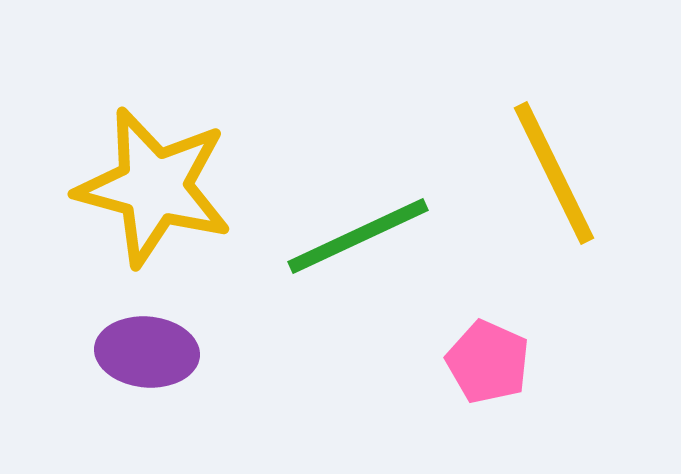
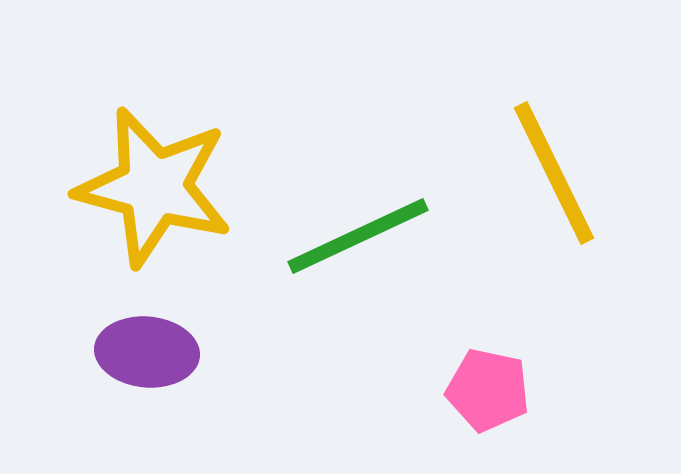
pink pentagon: moved 28 px down; rotated 12 degrees counterclockwise
